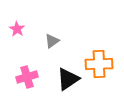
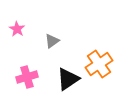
orange cross: rotated 32 degrees counterclockwise
